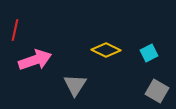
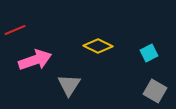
red line: rotated 55 degrees clockwise
yellow diamond: moved 8 px left, 4 px up
gray triangle: moved 6 px left
gray square: moved 2 px left
